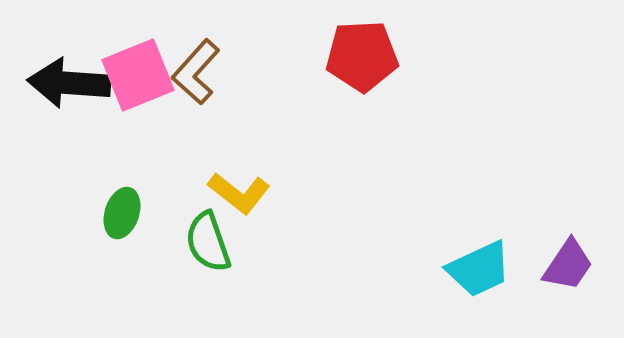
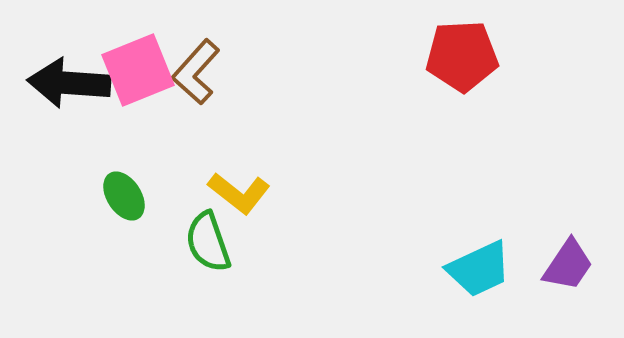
red pentagon: moved 100 px right
pink square: moved 5 px up
green ellipse: moved 2 px right, 17 px up; rotated 51 degrees counterclockwise
